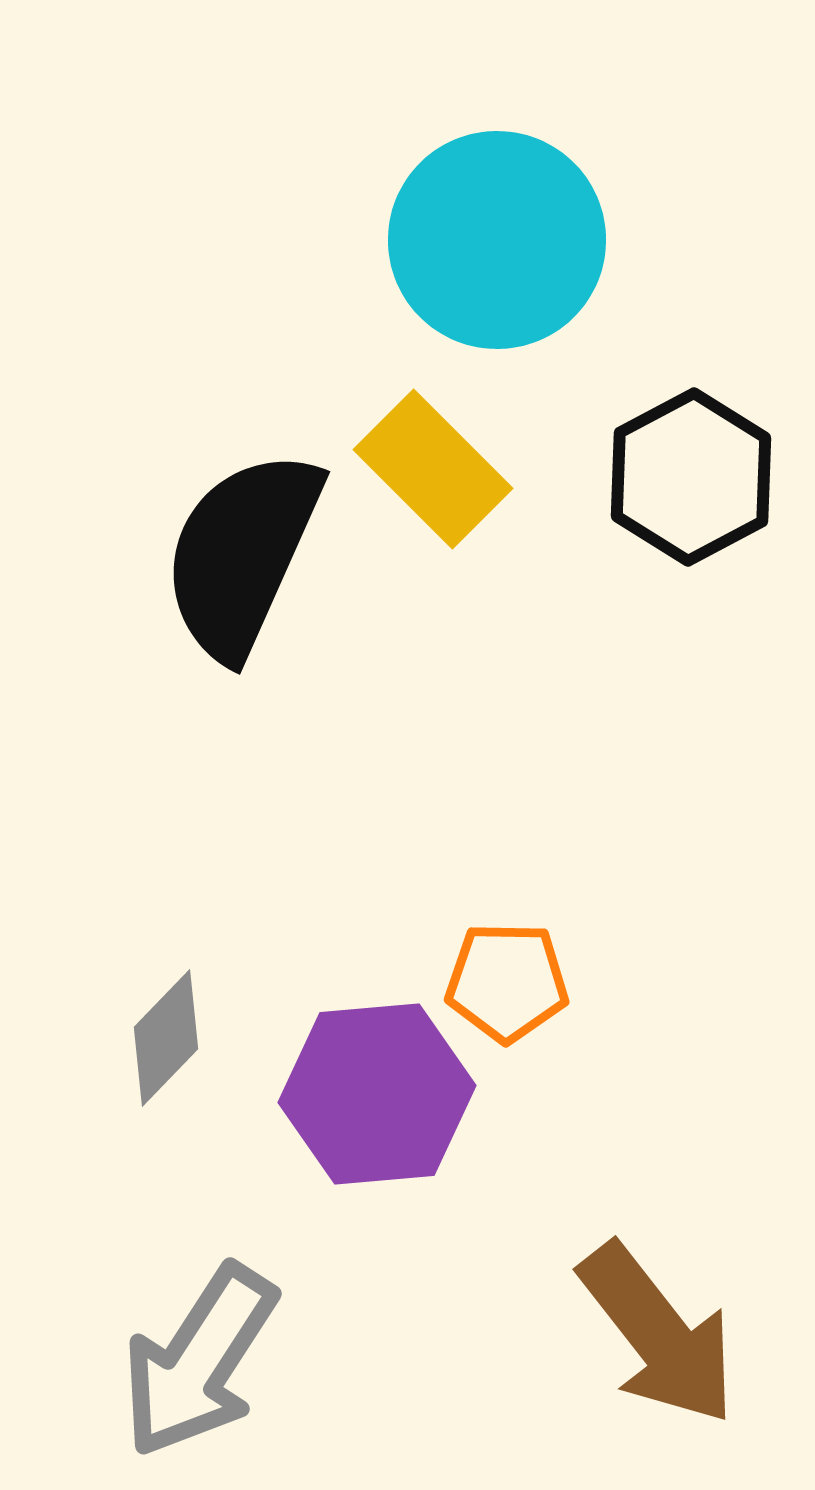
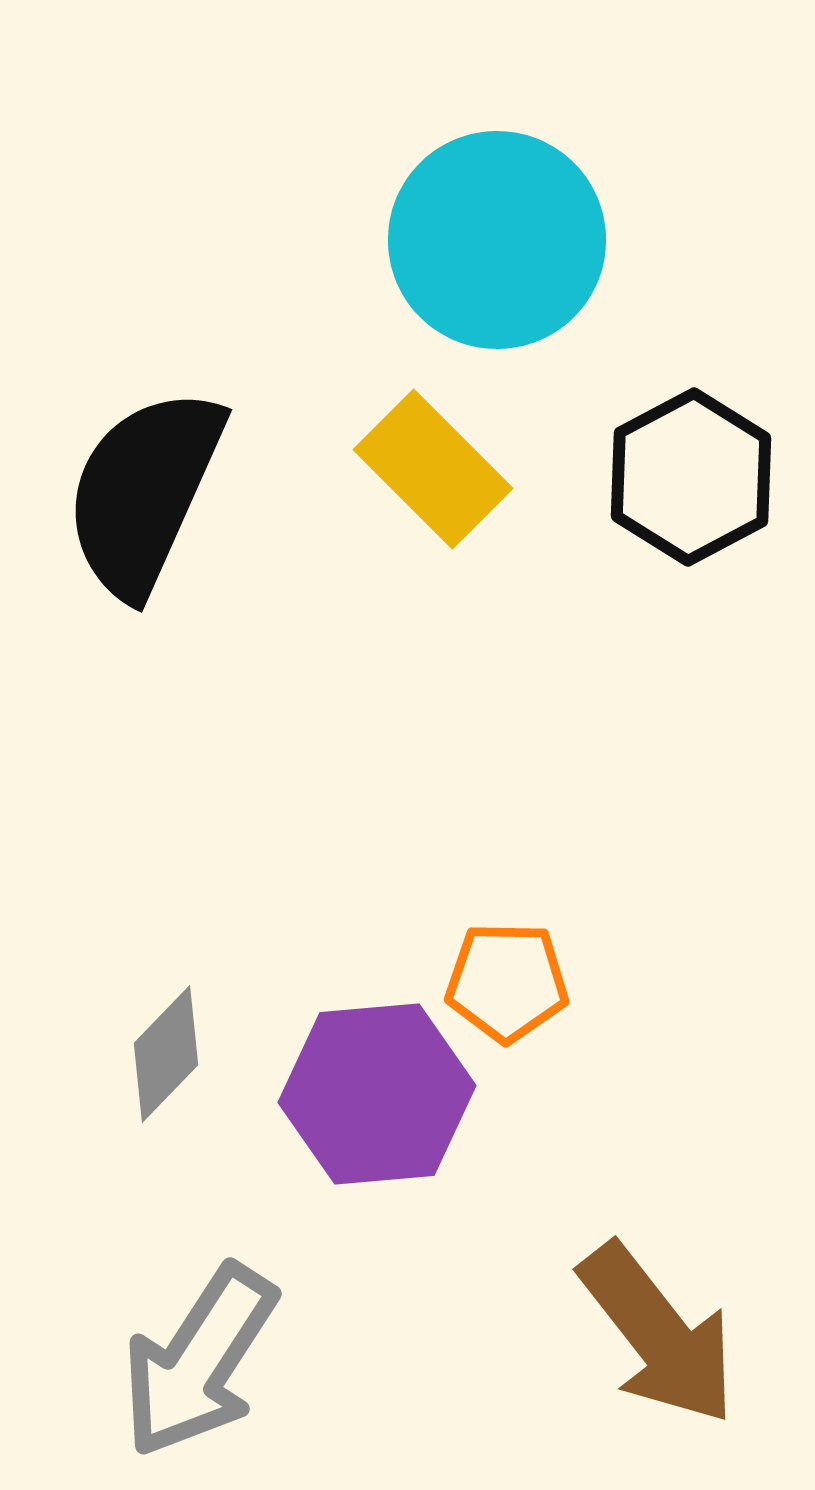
black semicircle: moved 98 px left, 62 px up
gray diamond: moved 16 px down
